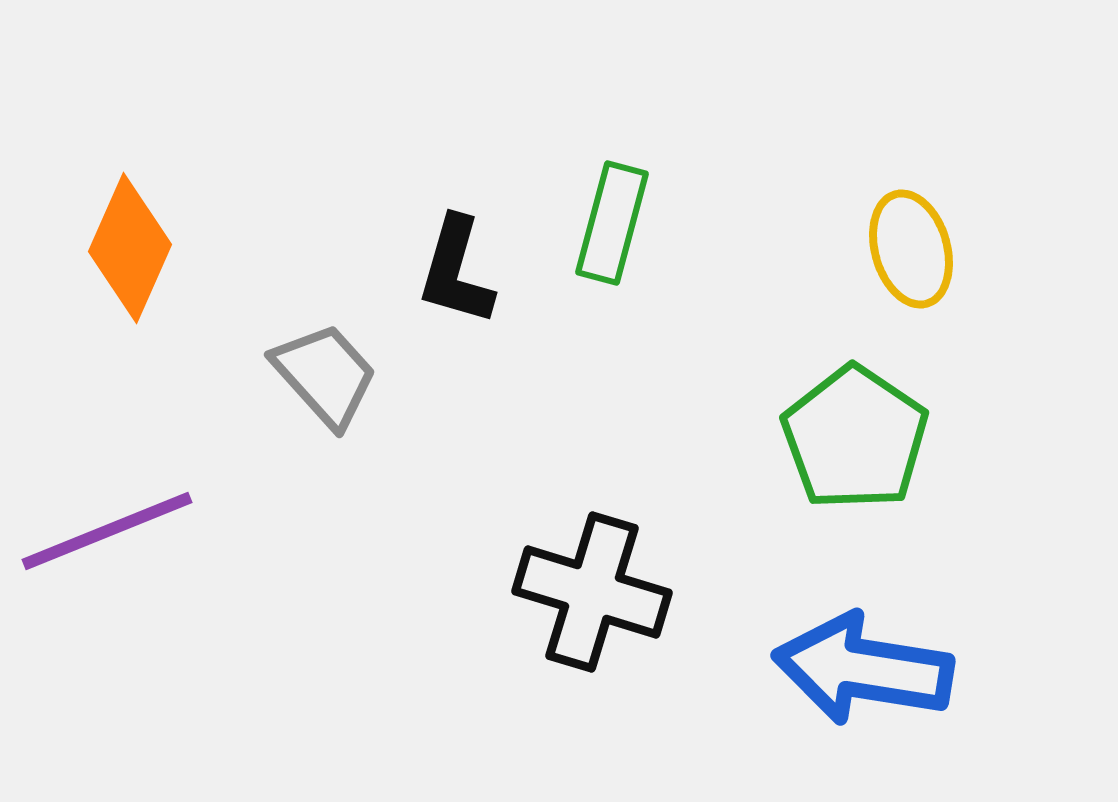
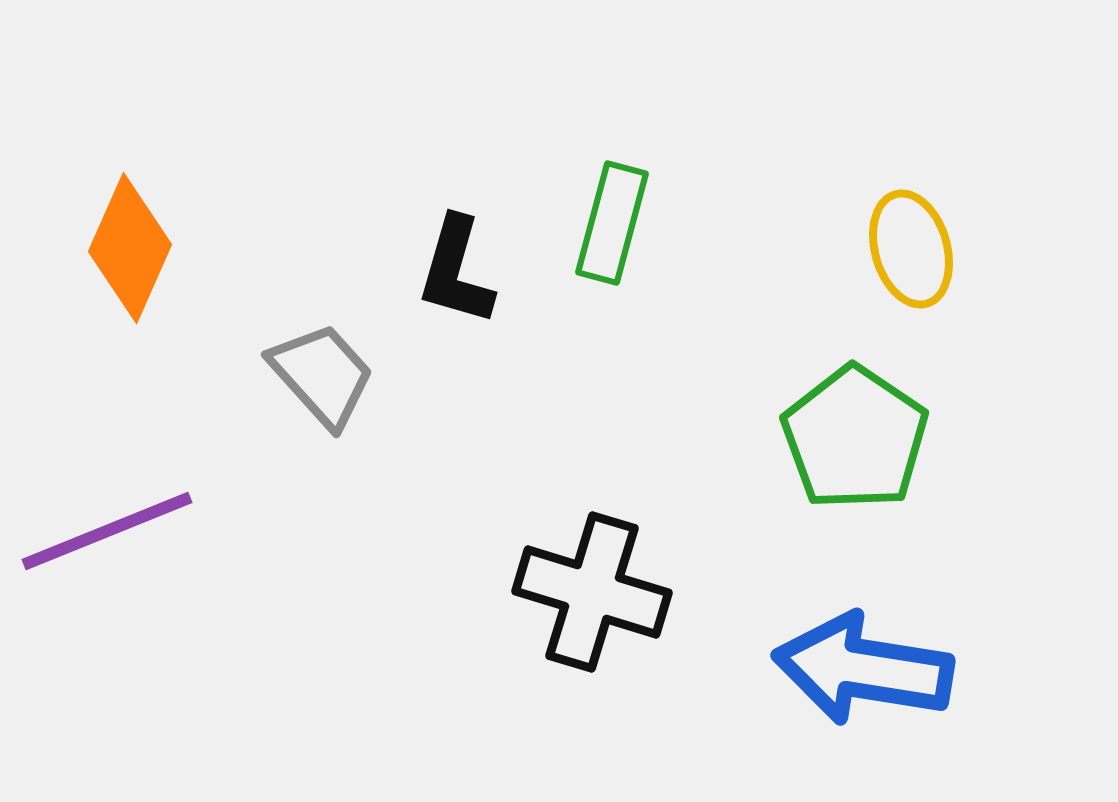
gray trapezoid: moved 3 px left
